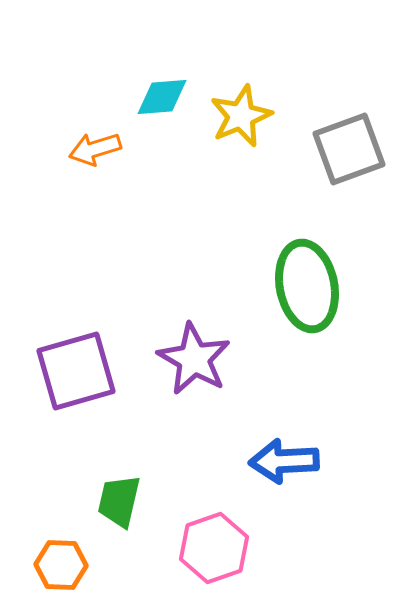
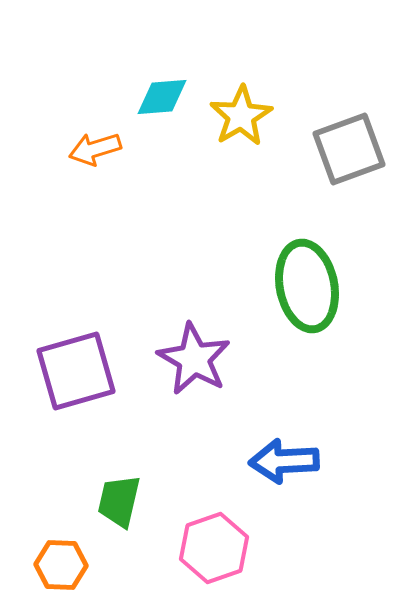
yellow star: rotated 8 degrees counterclockwise
